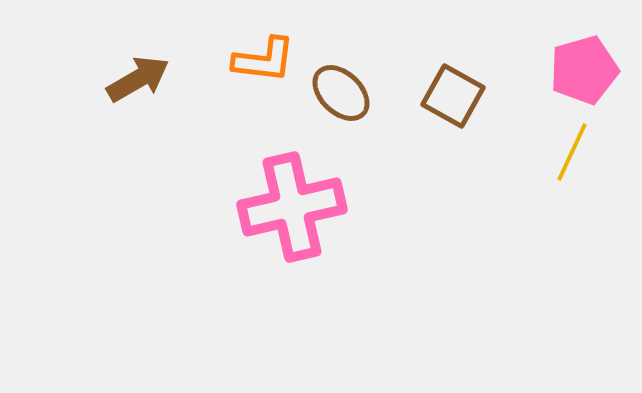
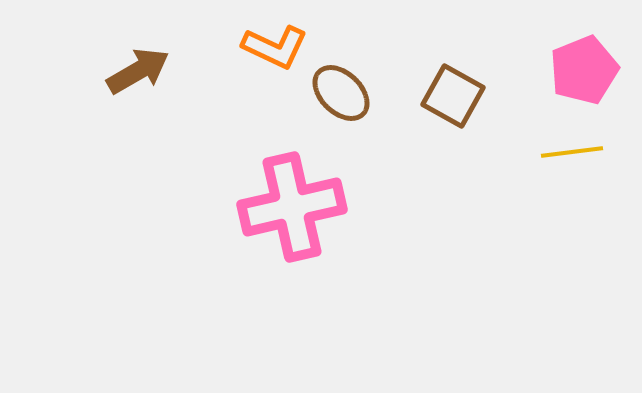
orange L-shape: moved 11 px right, 13 px up; rotated 18 degrees clockwise
pink pentagon: rotated 6 degrees counterclockwise
brown arrow: moved 8 px up
yellow line: rotated 58 degrees clockwise
